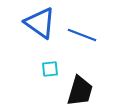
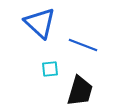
blue triangle: rotated 8 degrees clockwise
blue line: moved 1 px right, 10 px down
